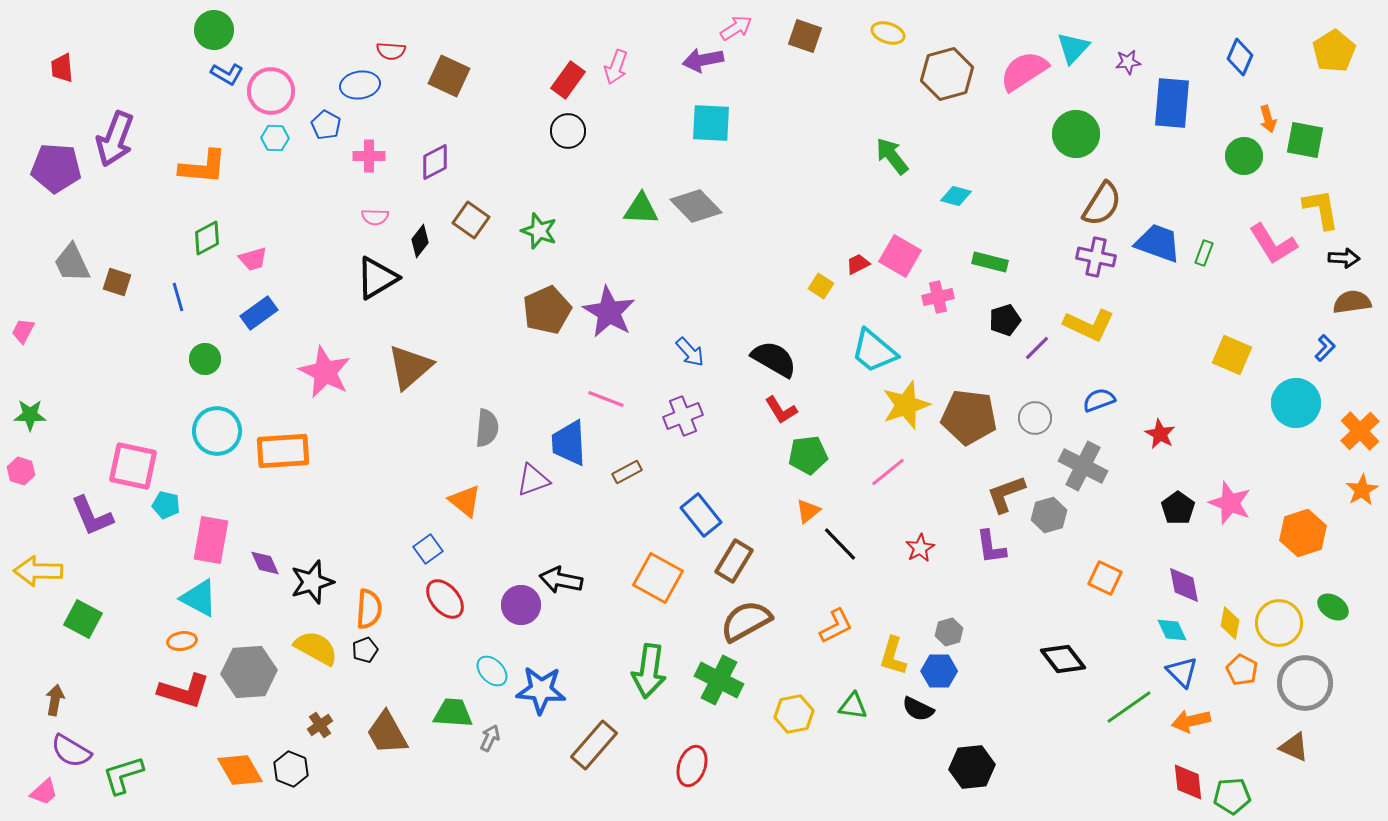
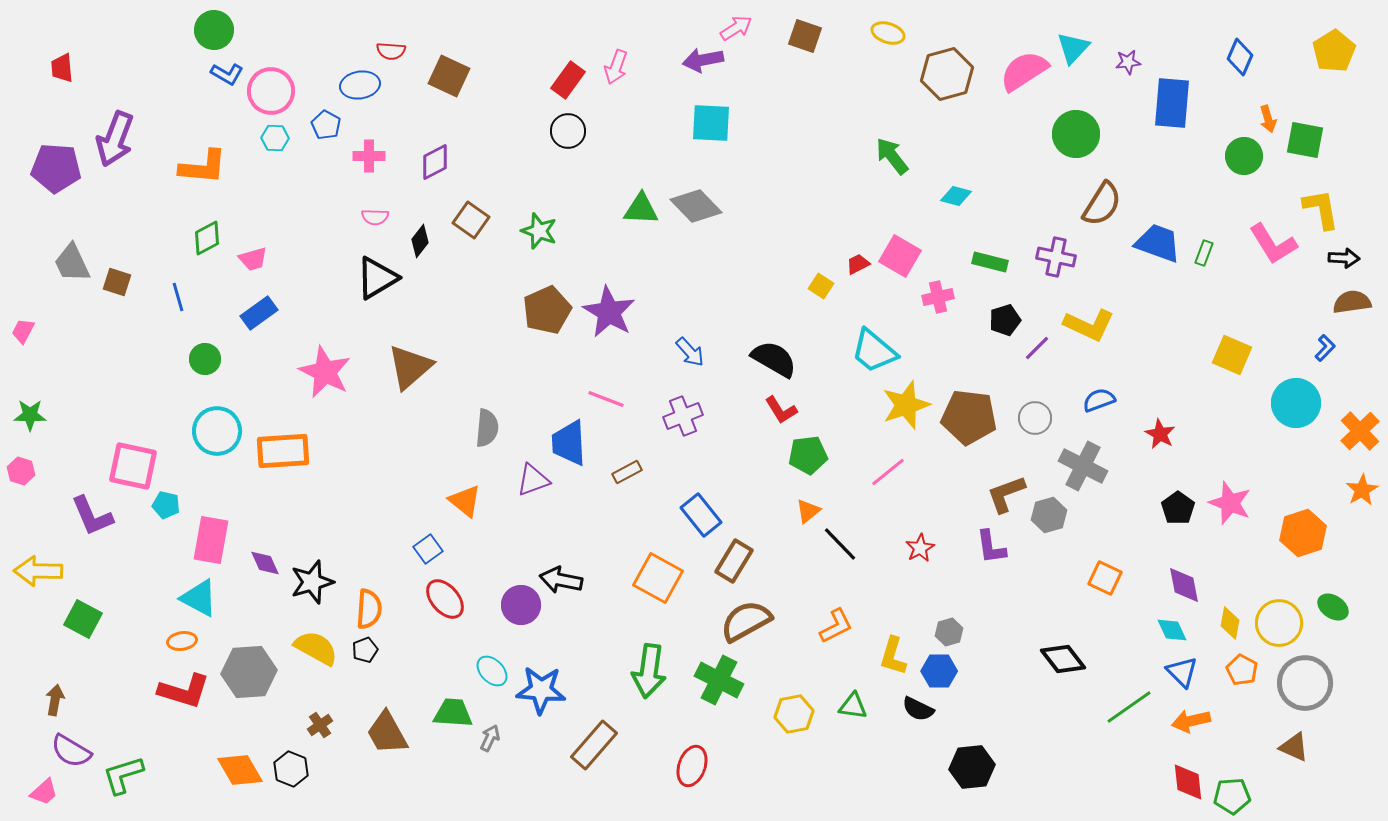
purple cross at (1096, 257): moved 40 px left
